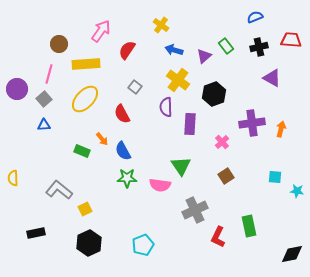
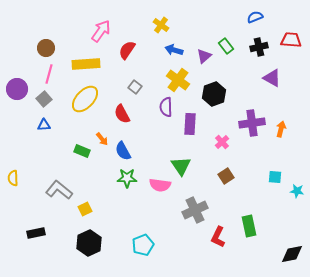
brown circle at (59, 44): moved 13 px left, 4 px down
